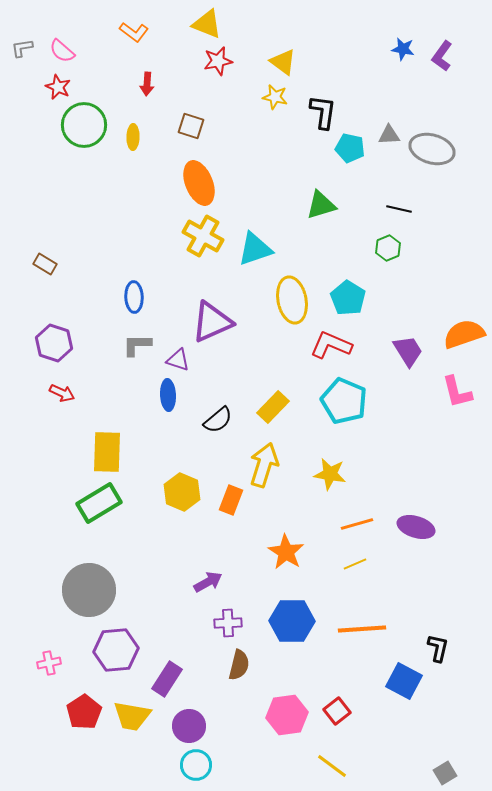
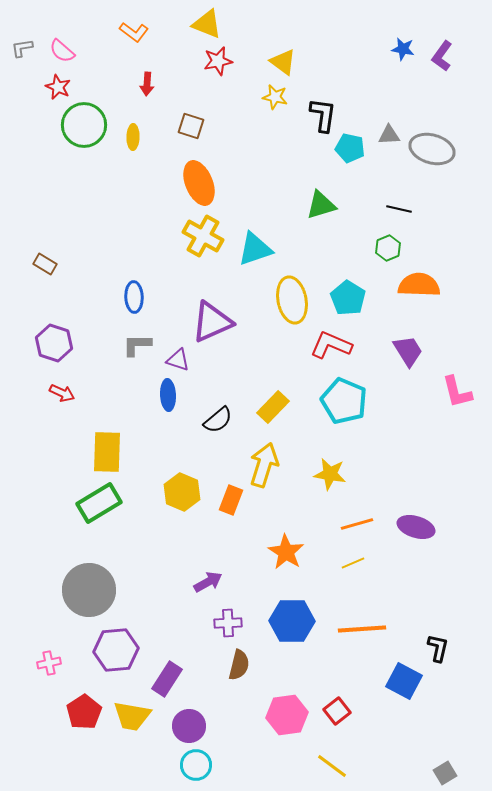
black L-shape at (323, 112): moved 3 px down
orange semicircle at (464, 334): moved 45 px left, 49 px up; rotated 21 degrees clockwise
yellow line at (355, 564): moved 2 px left, 1 px up
